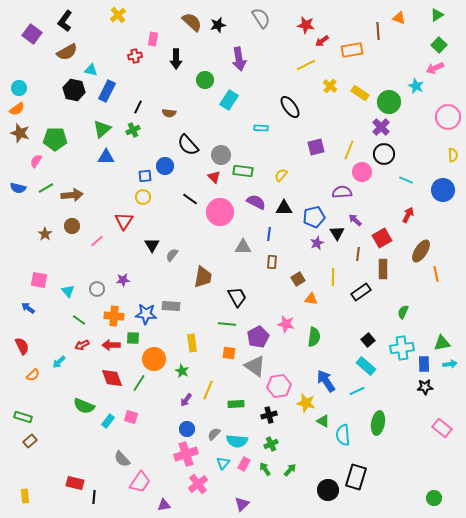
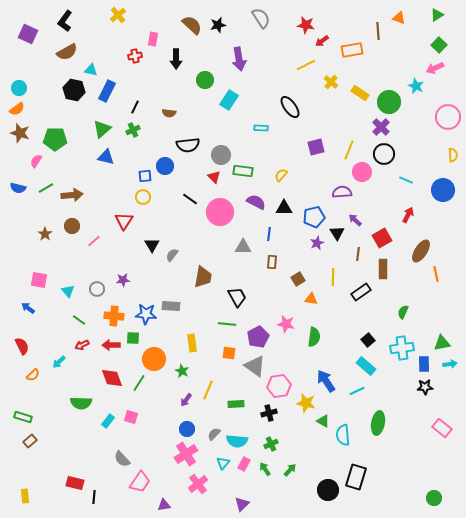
brown semicircle at (192, 22): moved 3 px down
purple square at (32, 34): moved 4 px left; rotated 12 degrees counterclockwise
yellow cross at (330, 86): moved 1 px right, 4 px up
black line at (138, 107): moved 3 px left
black semicircle at (188, 145): rotated 55 degrees counterclockwise
blue triangle at (106, 157): rotated 12 degrees clockwise
pink line at (97, 241): moved 3 px left
green semicircle at (84, 406): moved 3 px left, 3 px up; rotated 20 degrees counterclockwise
black cross at (269, 415): moved 2 px up
pink cross at (186, 454): rotated 15 degrees counterclockwise
